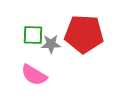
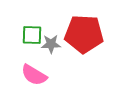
green square: moved 1 px left
